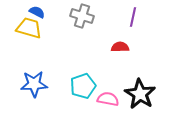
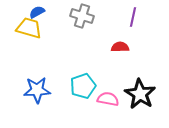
blue semicircle: rotated 56 degrees counterclockwise
blue star: moved 3 px right, 6 px down
